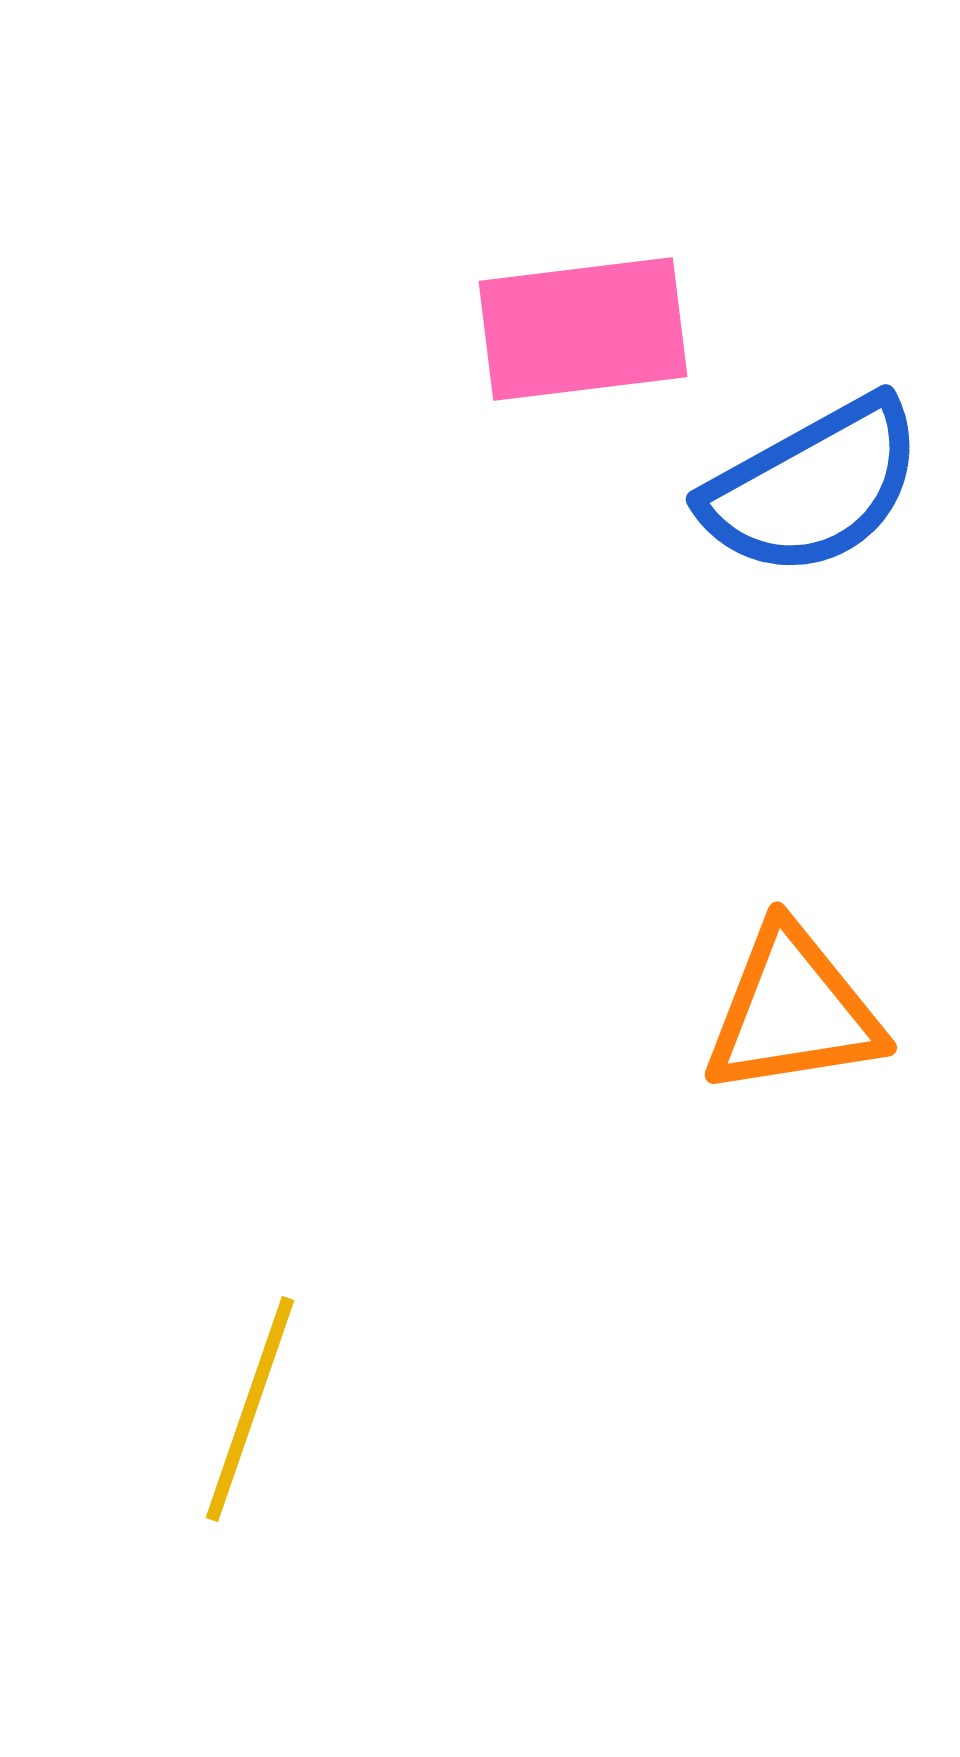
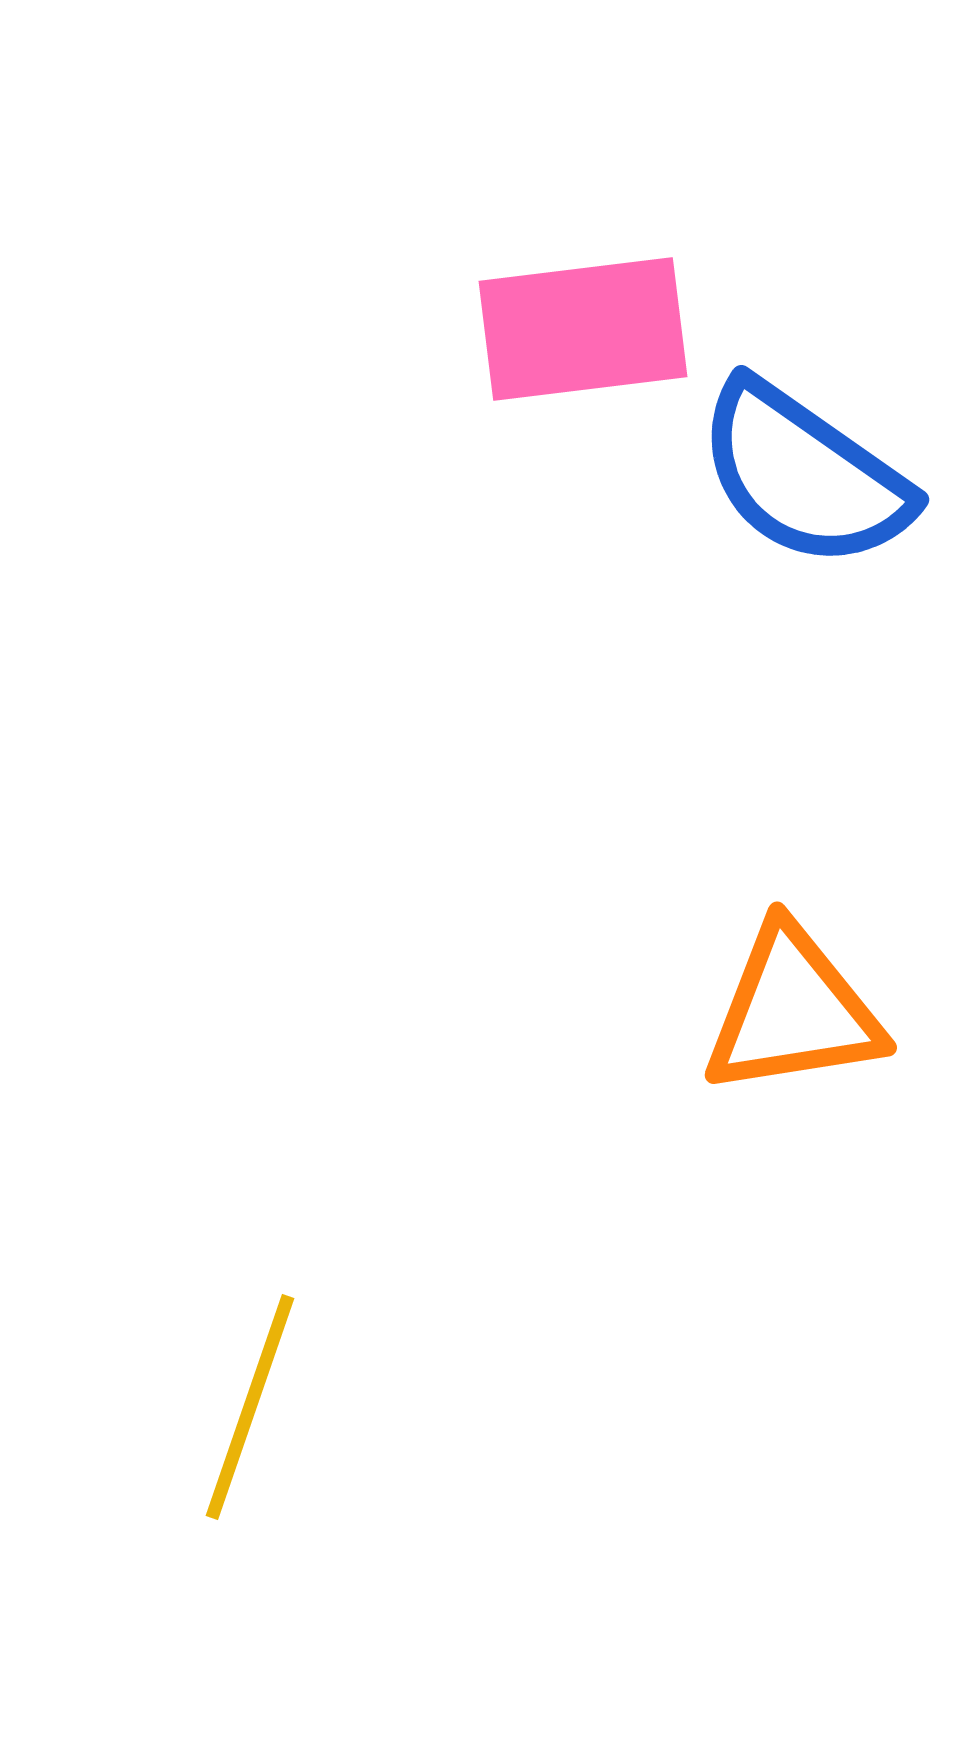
blue semicircle: moved 9 px left, 12 px up; rotated 64 degrees clockwise
yellow line: moved 2 px up
